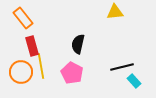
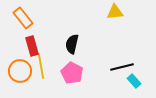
black semicircle: moved 6 px left
orange circle: moved 1 px left, 1 px up
